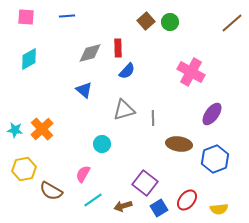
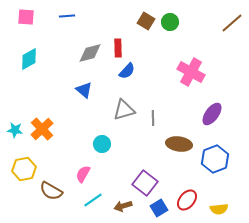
brown square: rotated 18 degrees counterclockwise
